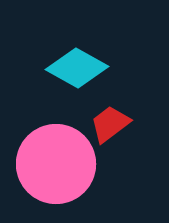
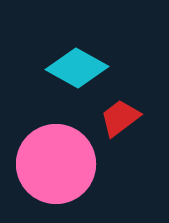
red trapezoid: moved 10 px right, 6 px up
